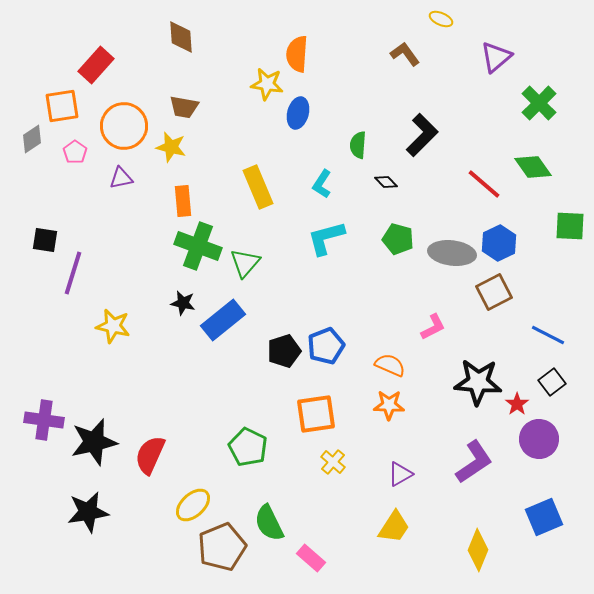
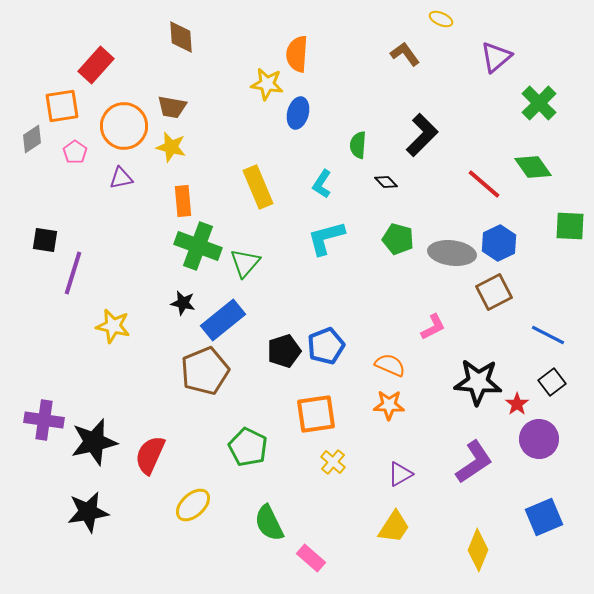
brown trapezoid at (184, 107): moved 12 px left
brown pentagon at (222, 547): moved 17 px left, 176 px up
